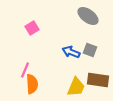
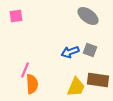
pink square: moved 16 px left, 12 px up; rotated 24 degrees clockwise
blue arrow: moved 1 px left; rotated 42 degrees counterclockwise
